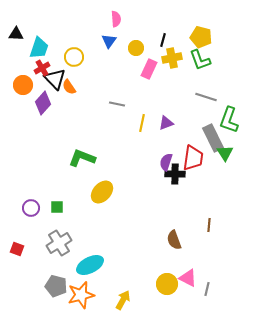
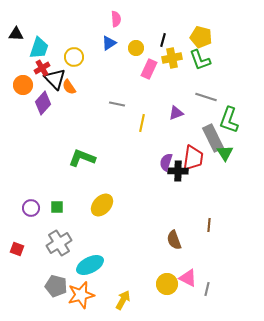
blue triangle at (109, 41): moved 2 px down; rotated 21 degrees clockwise
purple triangle at (166, 123): moved 10 px right, 10 px up
black cross at (175, 174): moved 3 px right, 3 px up
yellow ellipse at (102, 192): moved 13 px down
